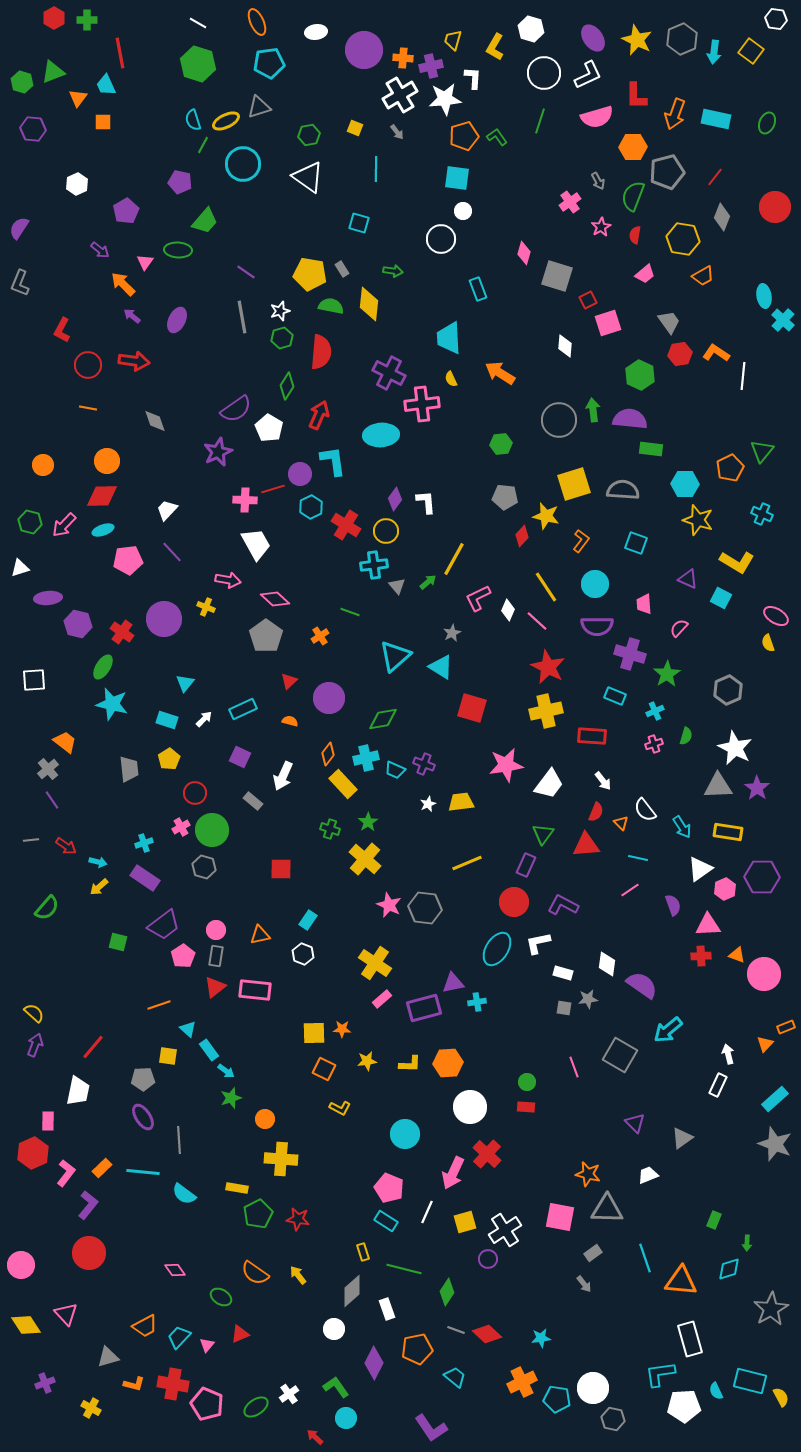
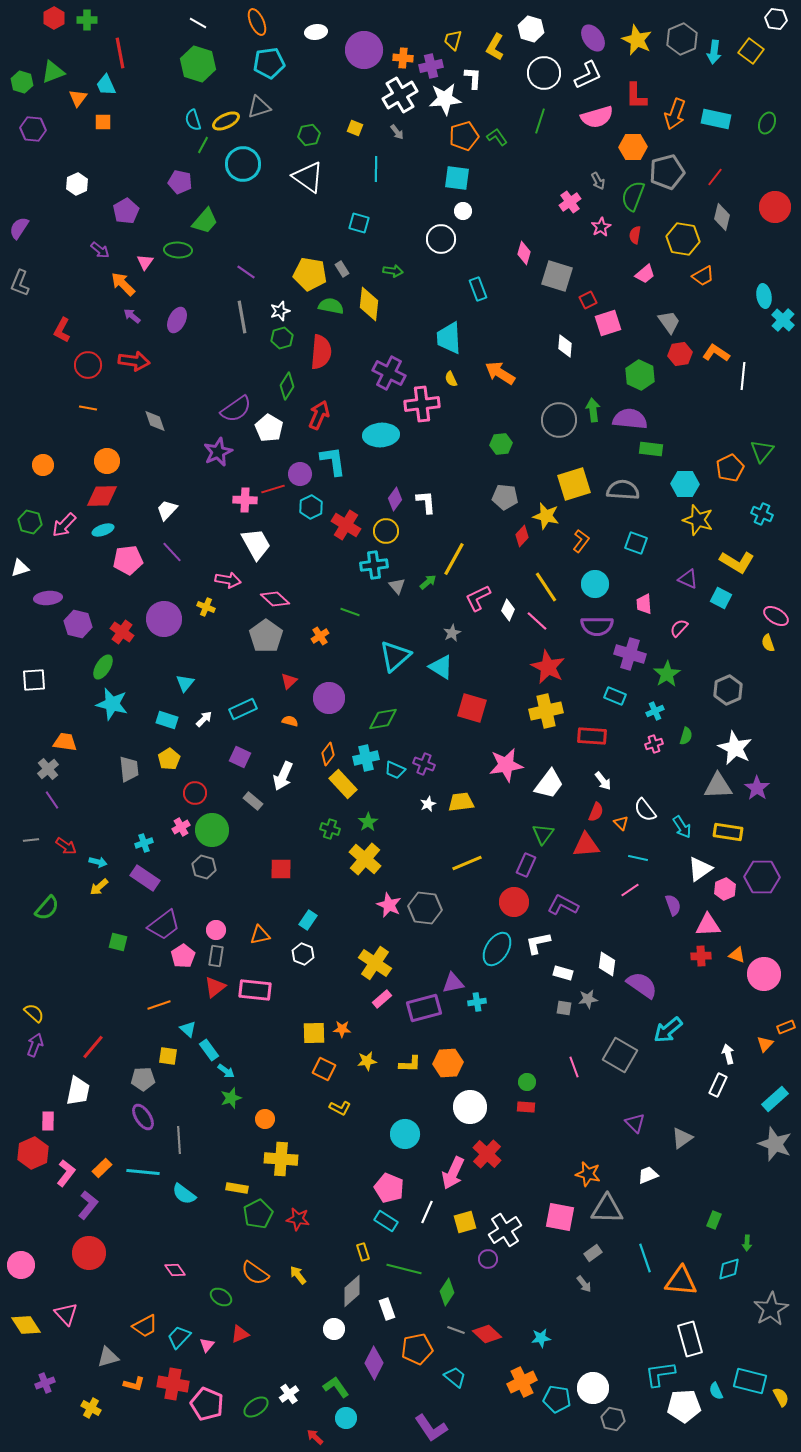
gray diamond at (722, 217): rotated 8 degrees counterclockwise
orange trapezoid at (65, 742): rotated 30 degrees counterclockwise
